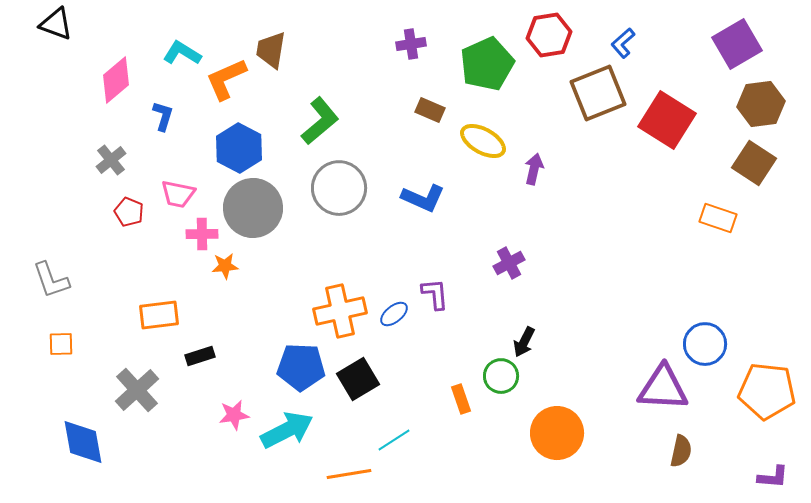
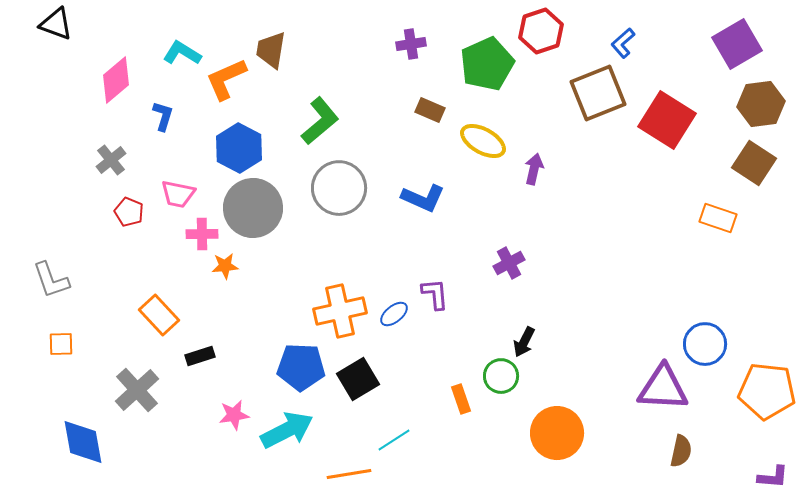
red hexagon at (549, 35): moved 8 px left, 4 px up; rotated 9 degrees counterclockwise
orange rectangle at (159, 315): rotated 54 degrees clockwise
